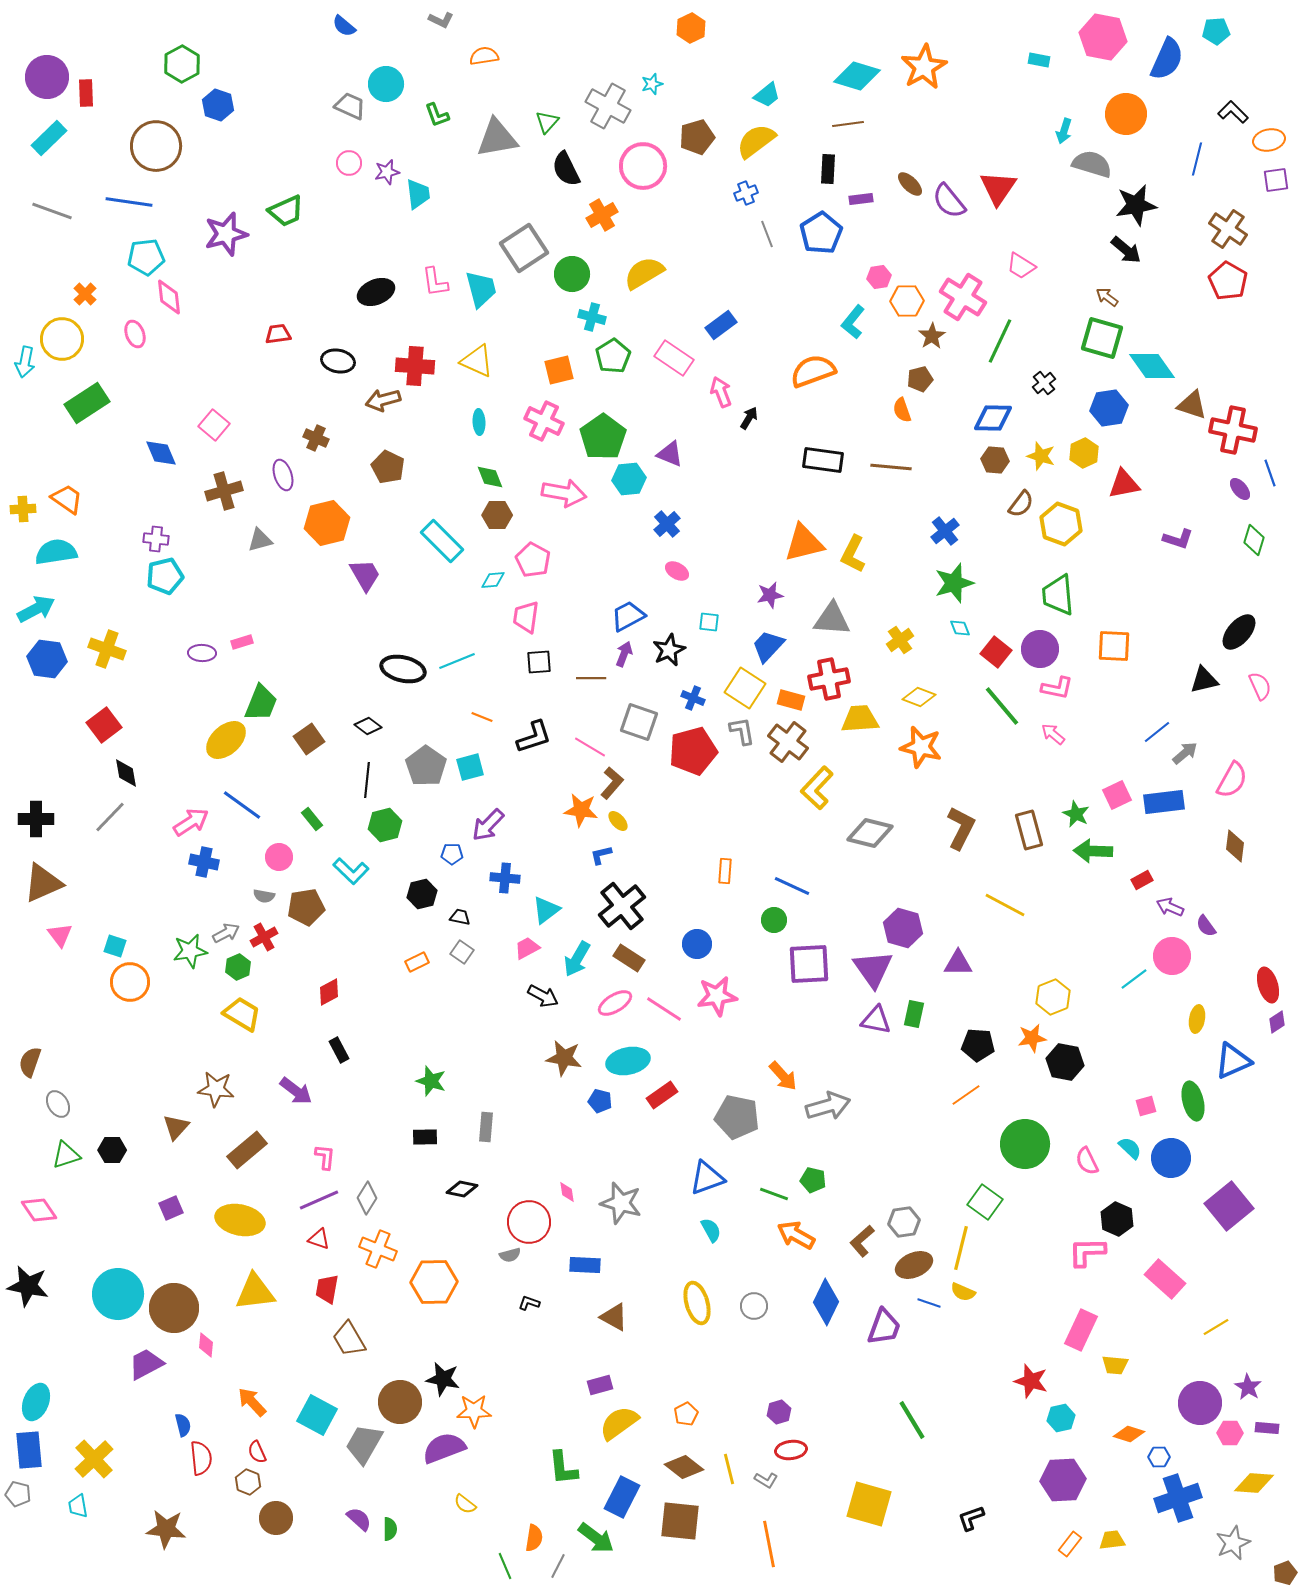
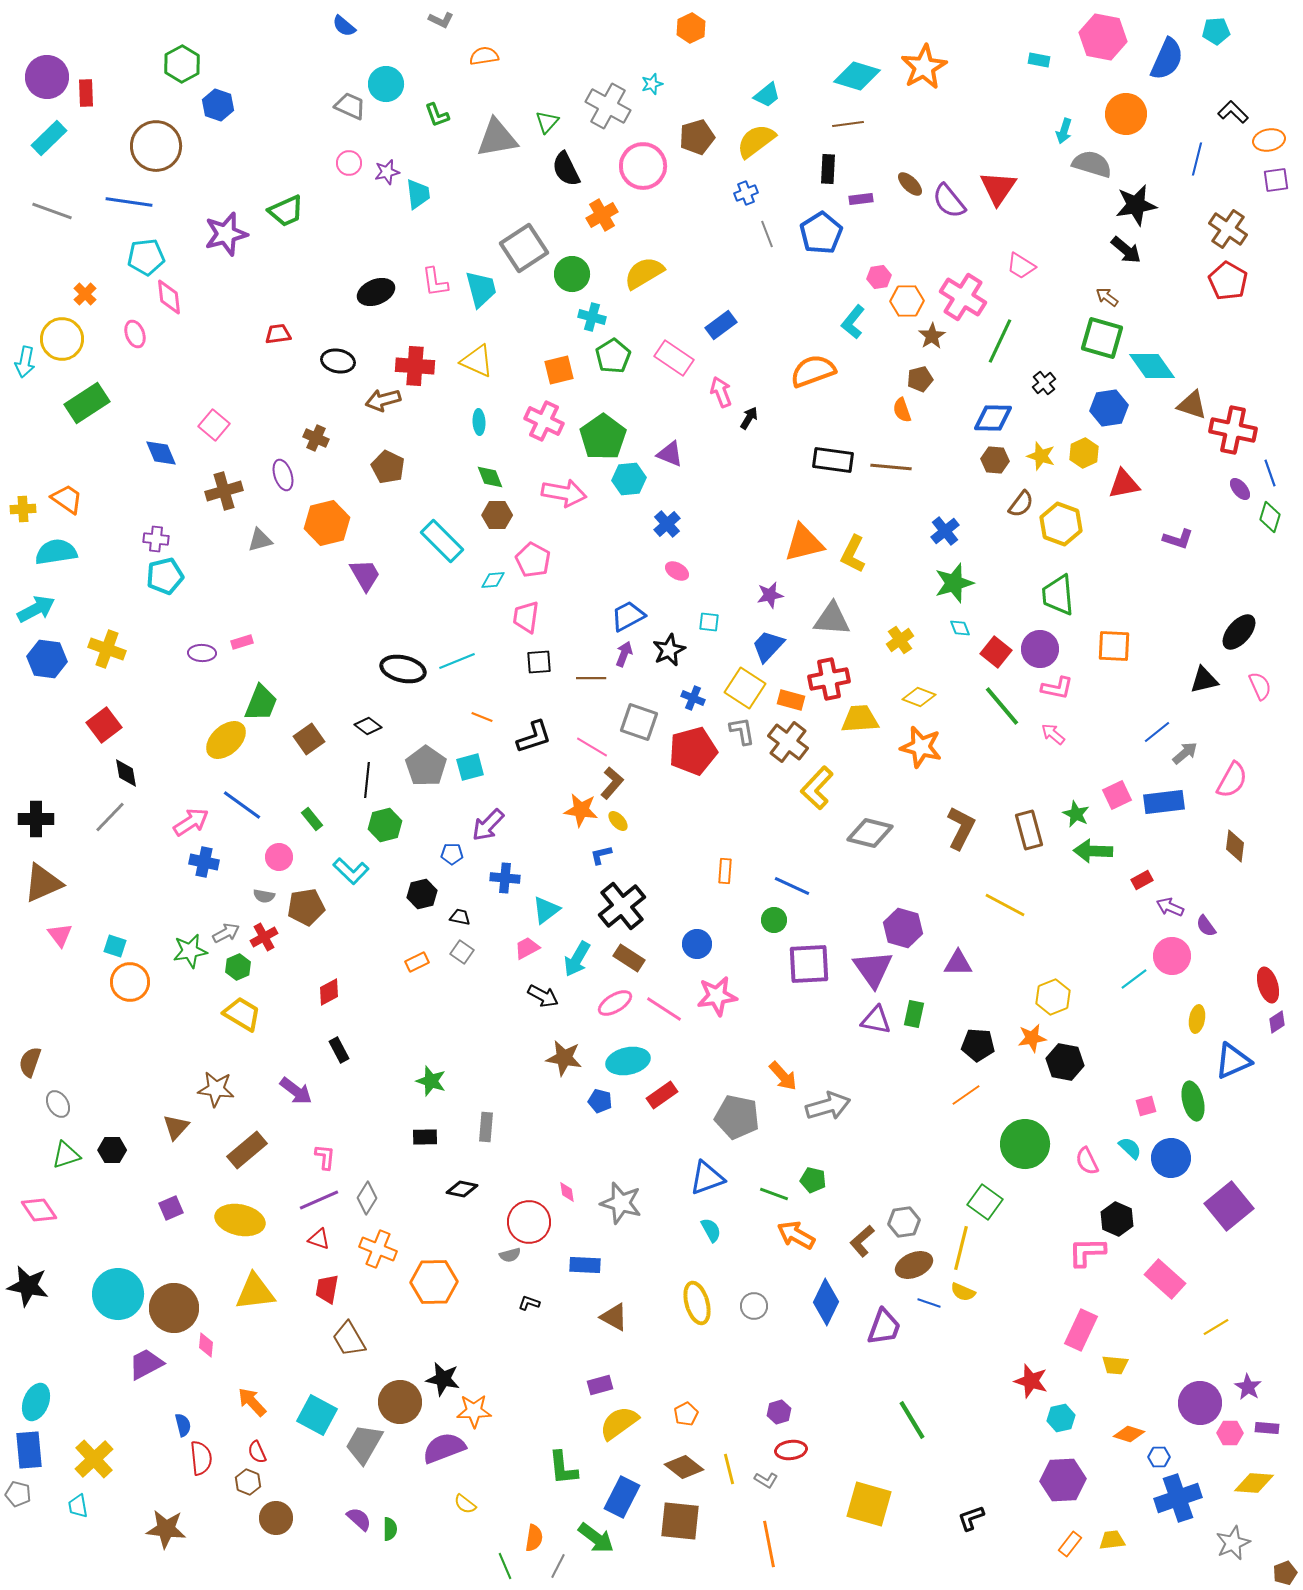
black rectangle at (823, 460): moved 10 px right
green diamond at (1254, 540): moved 16 px right, 23 px up
pink line at (590, 747): moved 2 px right
